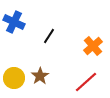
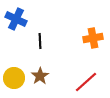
blue cross: moved 2 px right, 3 px up
black line: moved 9 px left, 5 px down; rotated 35 degrees counterclockwise
orange cross: moved 8 px up; rotated 30 degrees clockwise
